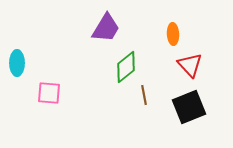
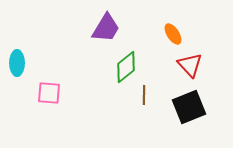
orange ellipse: rotated 30 degrees counterclockwise
brown line: rotated 12 degrees clockwise
